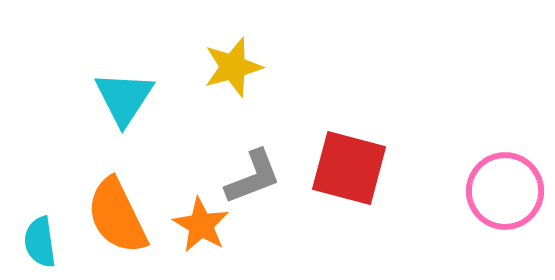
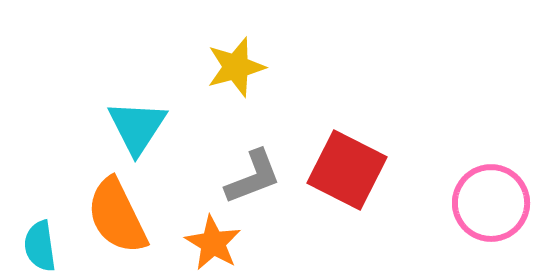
yellow star: moved 3 px right
cyan triangle: moved 13 px right, 29 px down
red square: moved 2 px left, 2 px down; rotated 12 degrees clockwise
pink circle: moved 14 px left, 12 px down
orange star: moved 12 px right, 18 px down
cyan semicircle: moved 4 px down
